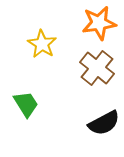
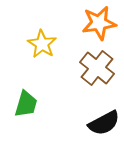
green trapezoid: rotated 48 degrees clockwise
